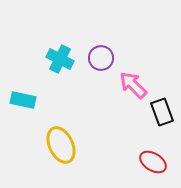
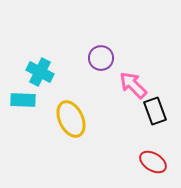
cyan cross: moved 20 px left, 13 px down
cyan rectangle: rotated 10 degrees counterclockwise
black rectangle: moved 7 px left, 1 px up
yellow ellipse: moved 10 px right, 26 px up
